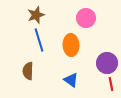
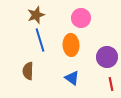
pink circle: moved 5 px left
blue line: moved 1 px right
purple circle: moved 6 px up
blue triangle: moved 1 px right, 2 px up
